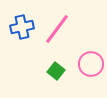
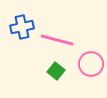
pink line: moved 11 px down; rotated 68 degrees clockwise
